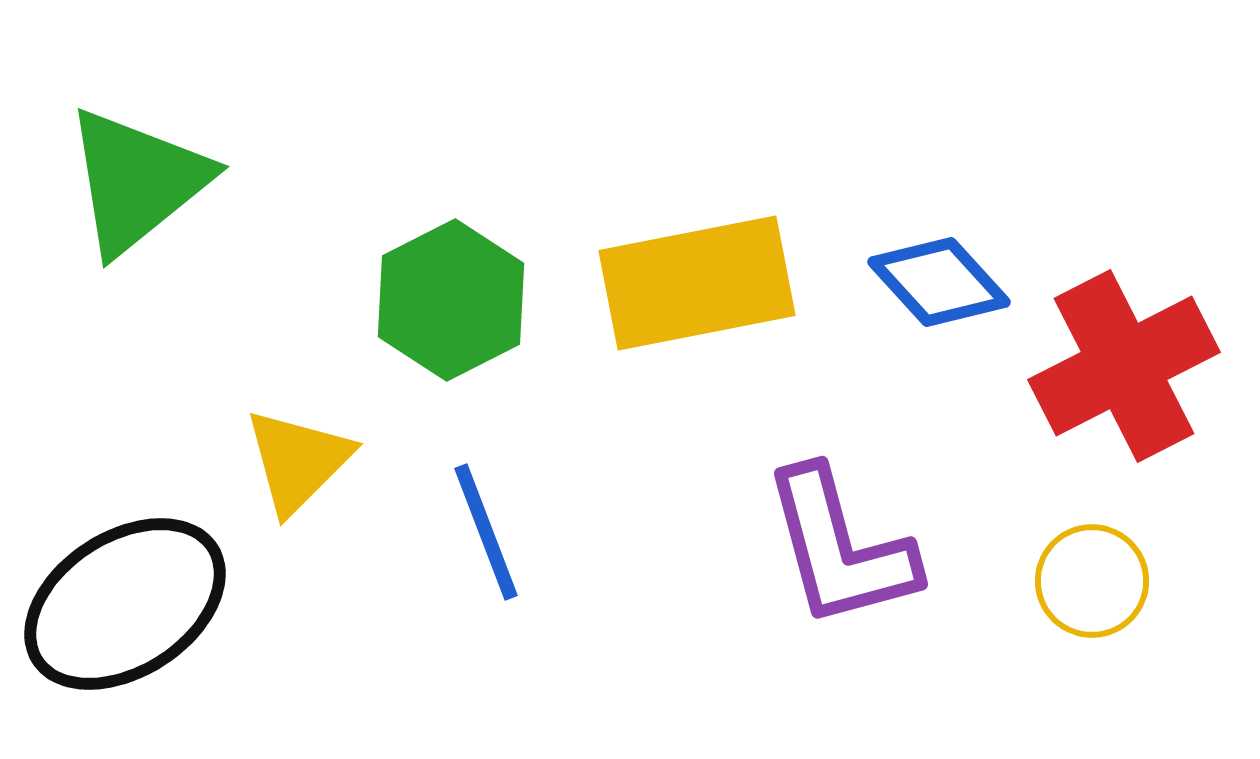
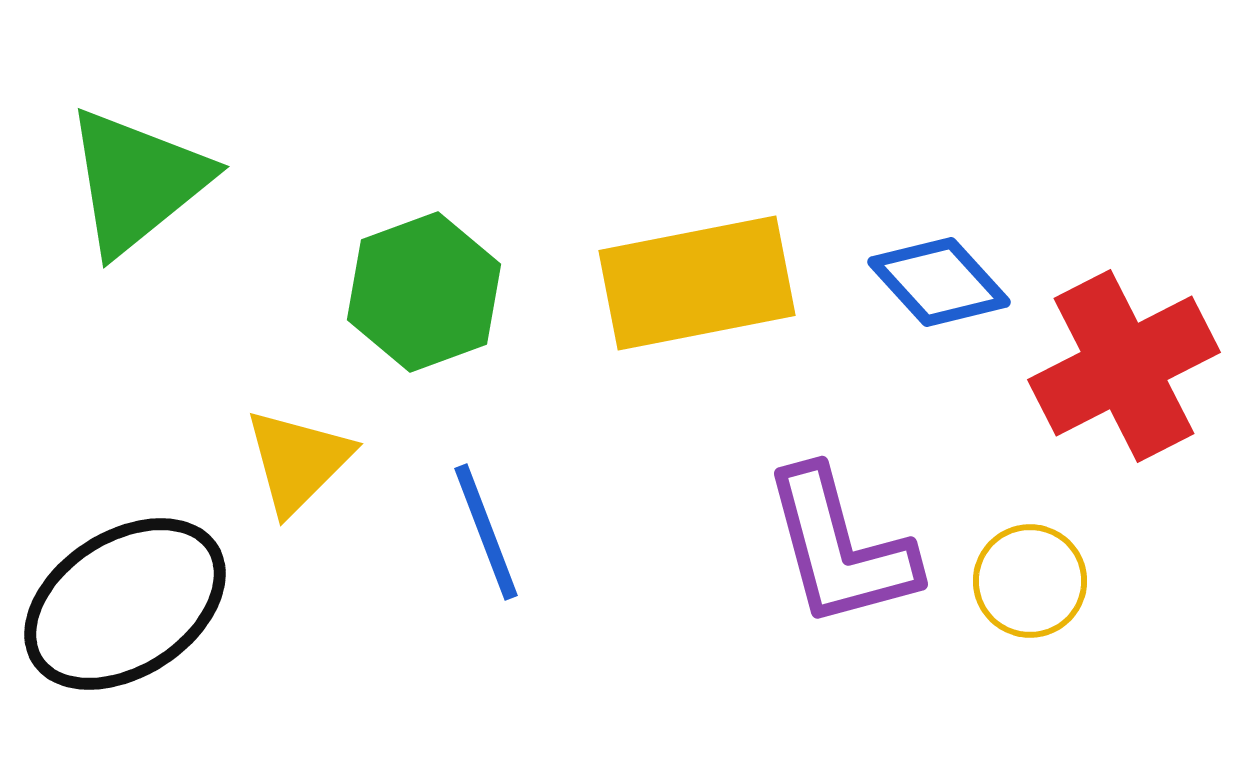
green hexagon: moved 27 px left, 8 px up; rotated 7 degrees clockwise
yellow circle: moved 62 px left
